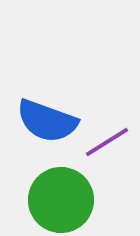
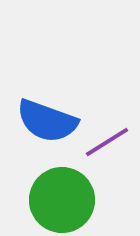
green circle: moved 1 px right
